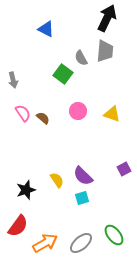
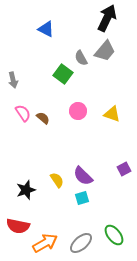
gray trapezoid: rotated 35 degrees clockwise
red semicircle: rotated 65 degrees clockwise
